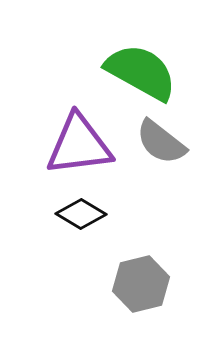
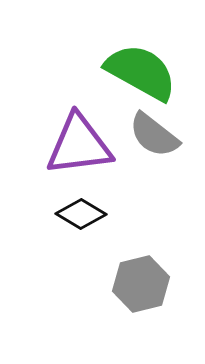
gray semicircle: moved 7 px left, 7 px up
